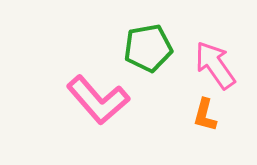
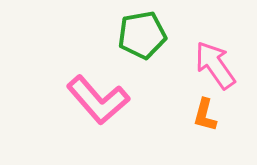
green pentagon: moved 6 px left, 13 px up
